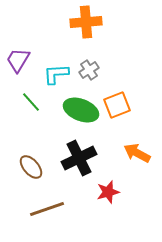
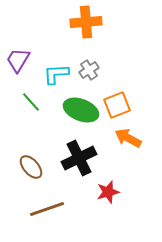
orange arrow: moved 9 px left, 15 px up
